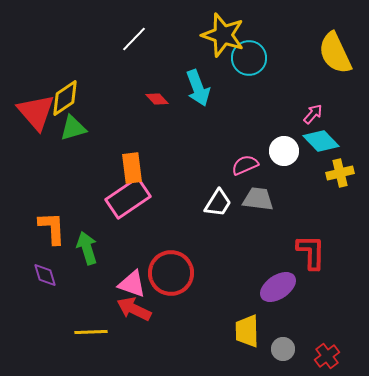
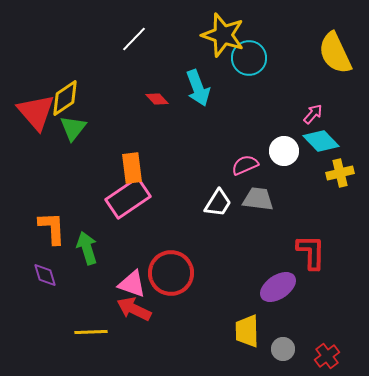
green triangle: rotated 36 degrees counterclockwise
